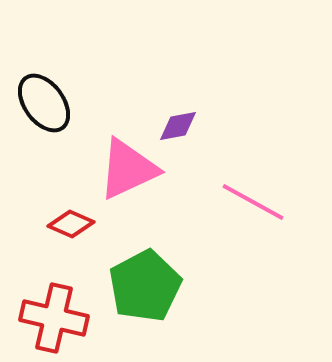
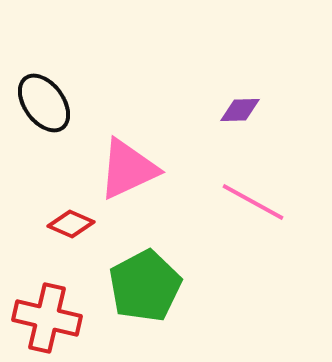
purple diamond: moved 62 px right, 16 px up; rotated 9 degrees clockwise
red cross: moved 7 px left
